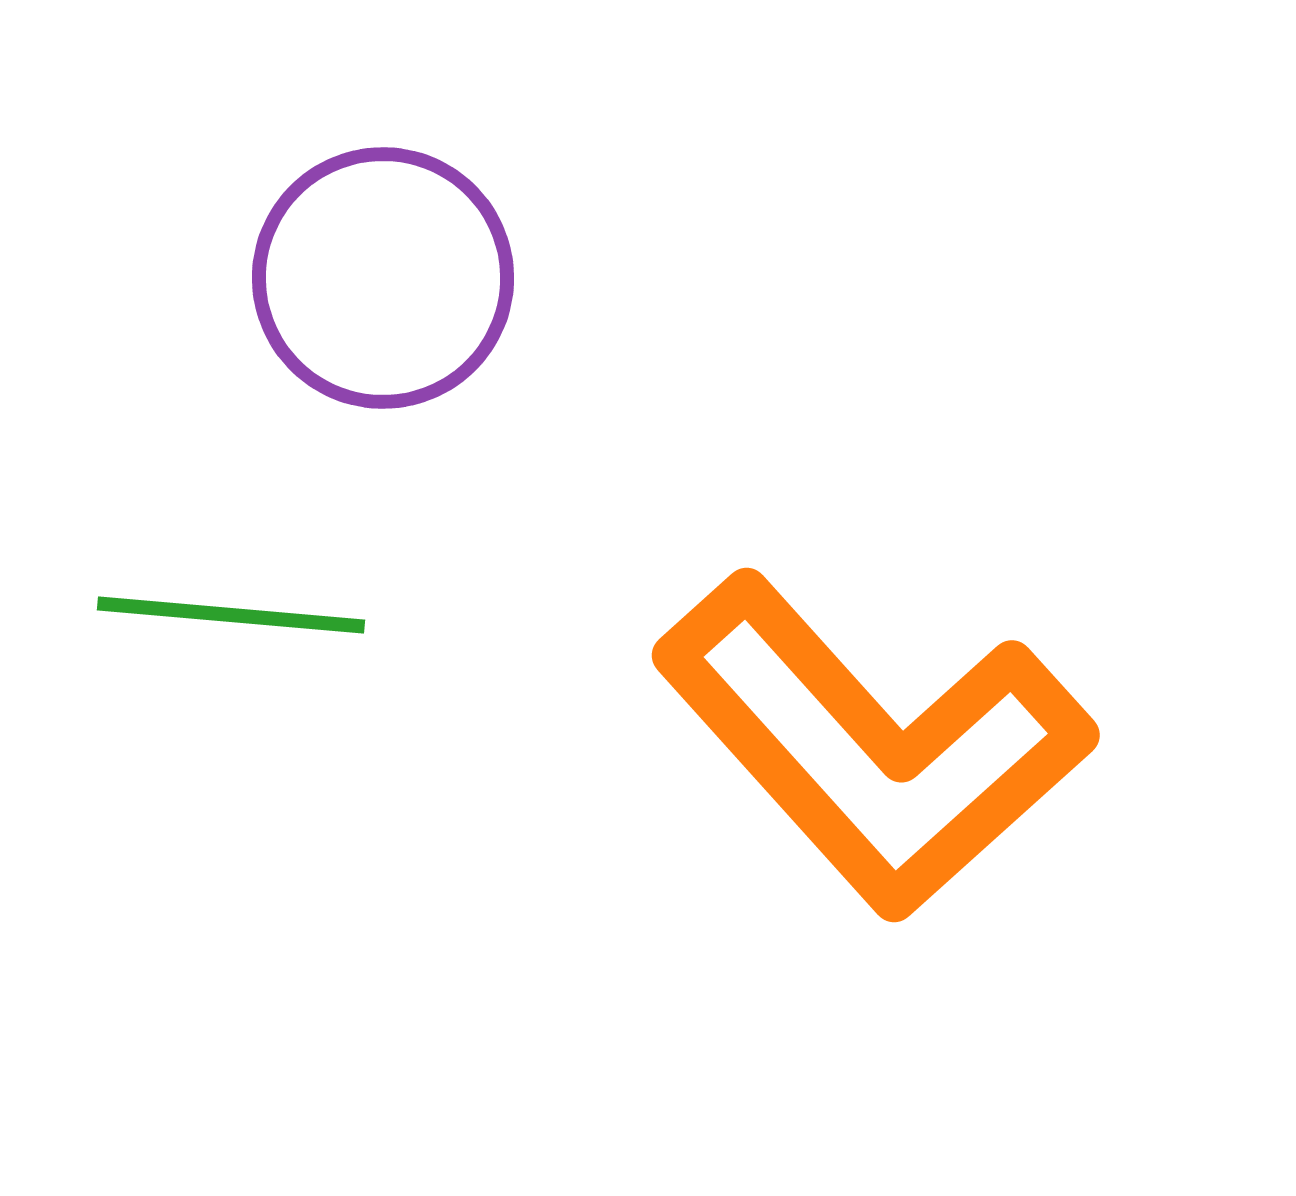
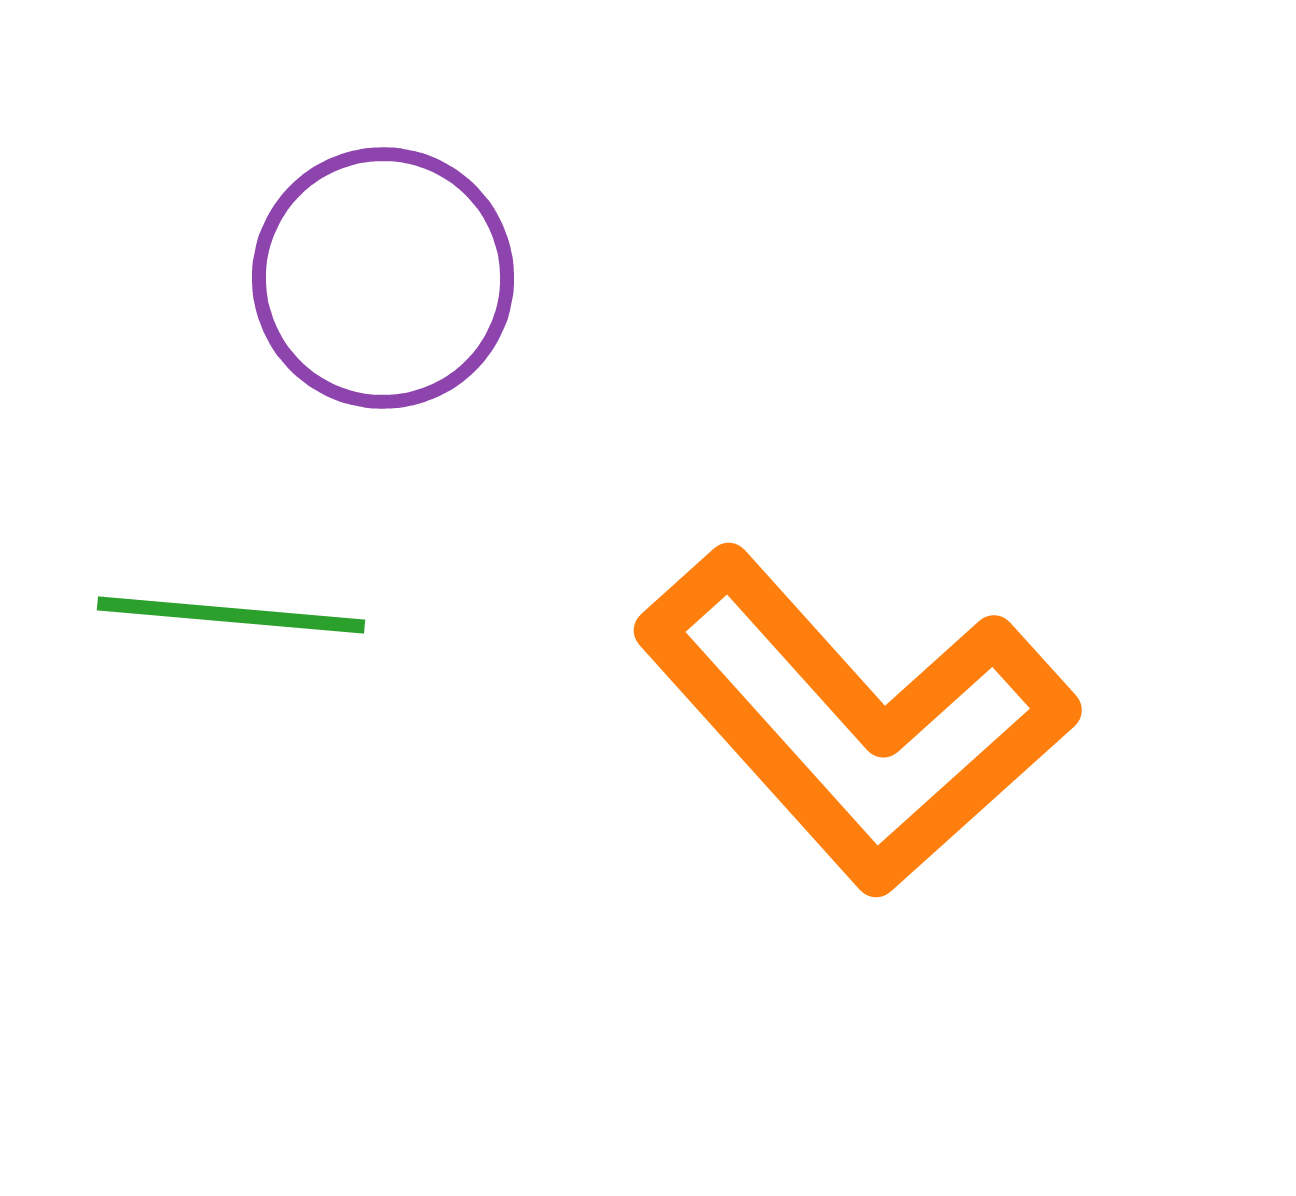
orange L-shape: moved 18 px left, 25 px up
